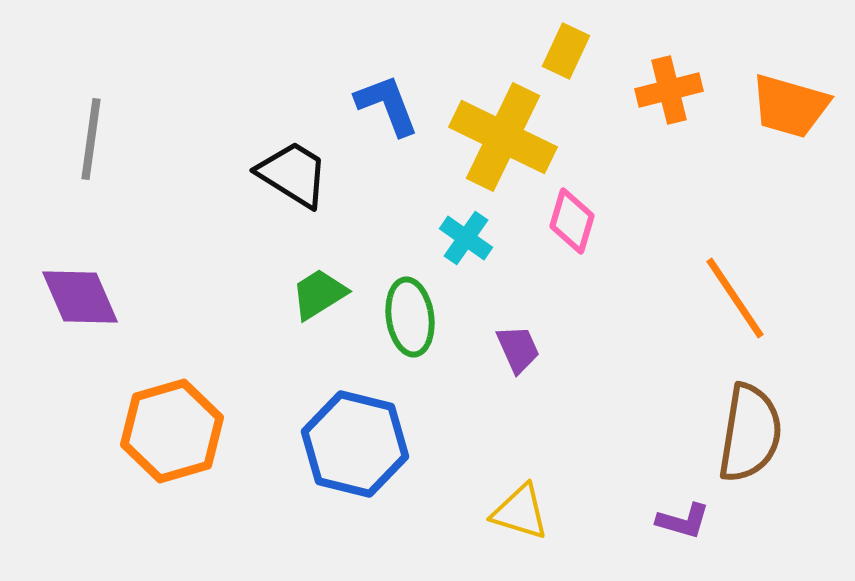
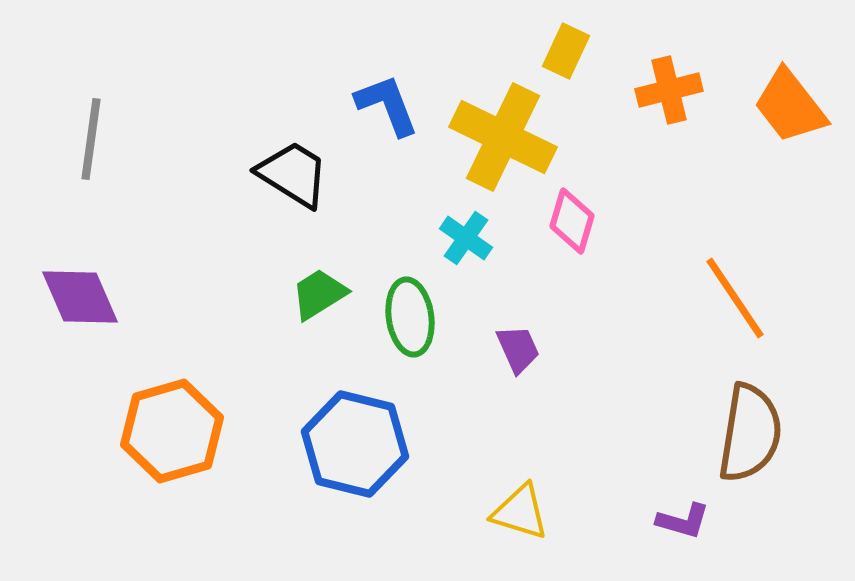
orange trapezoid: rotated 36 degrees clockwise
